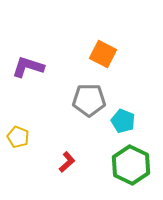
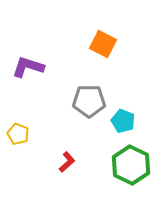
orange square: moved 10 px up
gray pentagon: moved 1 px down
yellow pentagon: moved 3 px up
